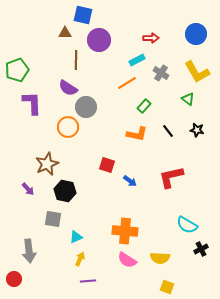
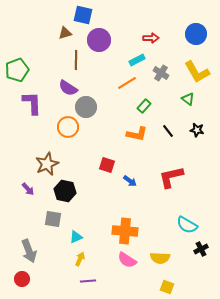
brown triangle: rotated 16 degrees counterclockwise
gray arrow: rotated 15 degrees counterclockwise
red circle: moved 8 px right
